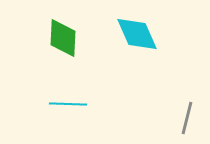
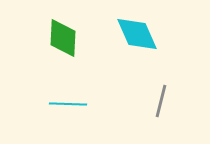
gray line: moved 26 px left, 17 px up
